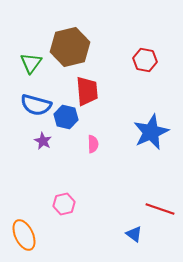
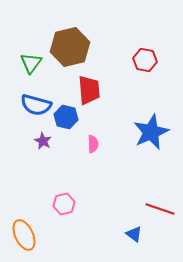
red trapezoid: moved 2 px right, 1 px up
